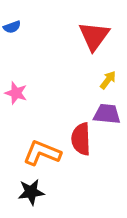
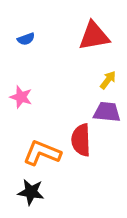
blue semicircle: moved 14 px right, 12 px down
red triangle: rotated 44 degrees clockwise
pink star: moved 5 px right, 4 px down
purple trapezoid: moved 2 px up
red semicircle: moved 1 px down
black star: rotated 16 degrees clockwise
